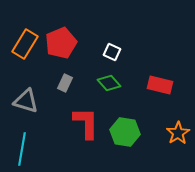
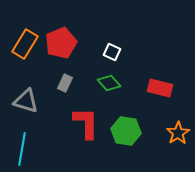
red rectangle: moved 3 px down
green hexagon: moved 1 px right, 1 px up
